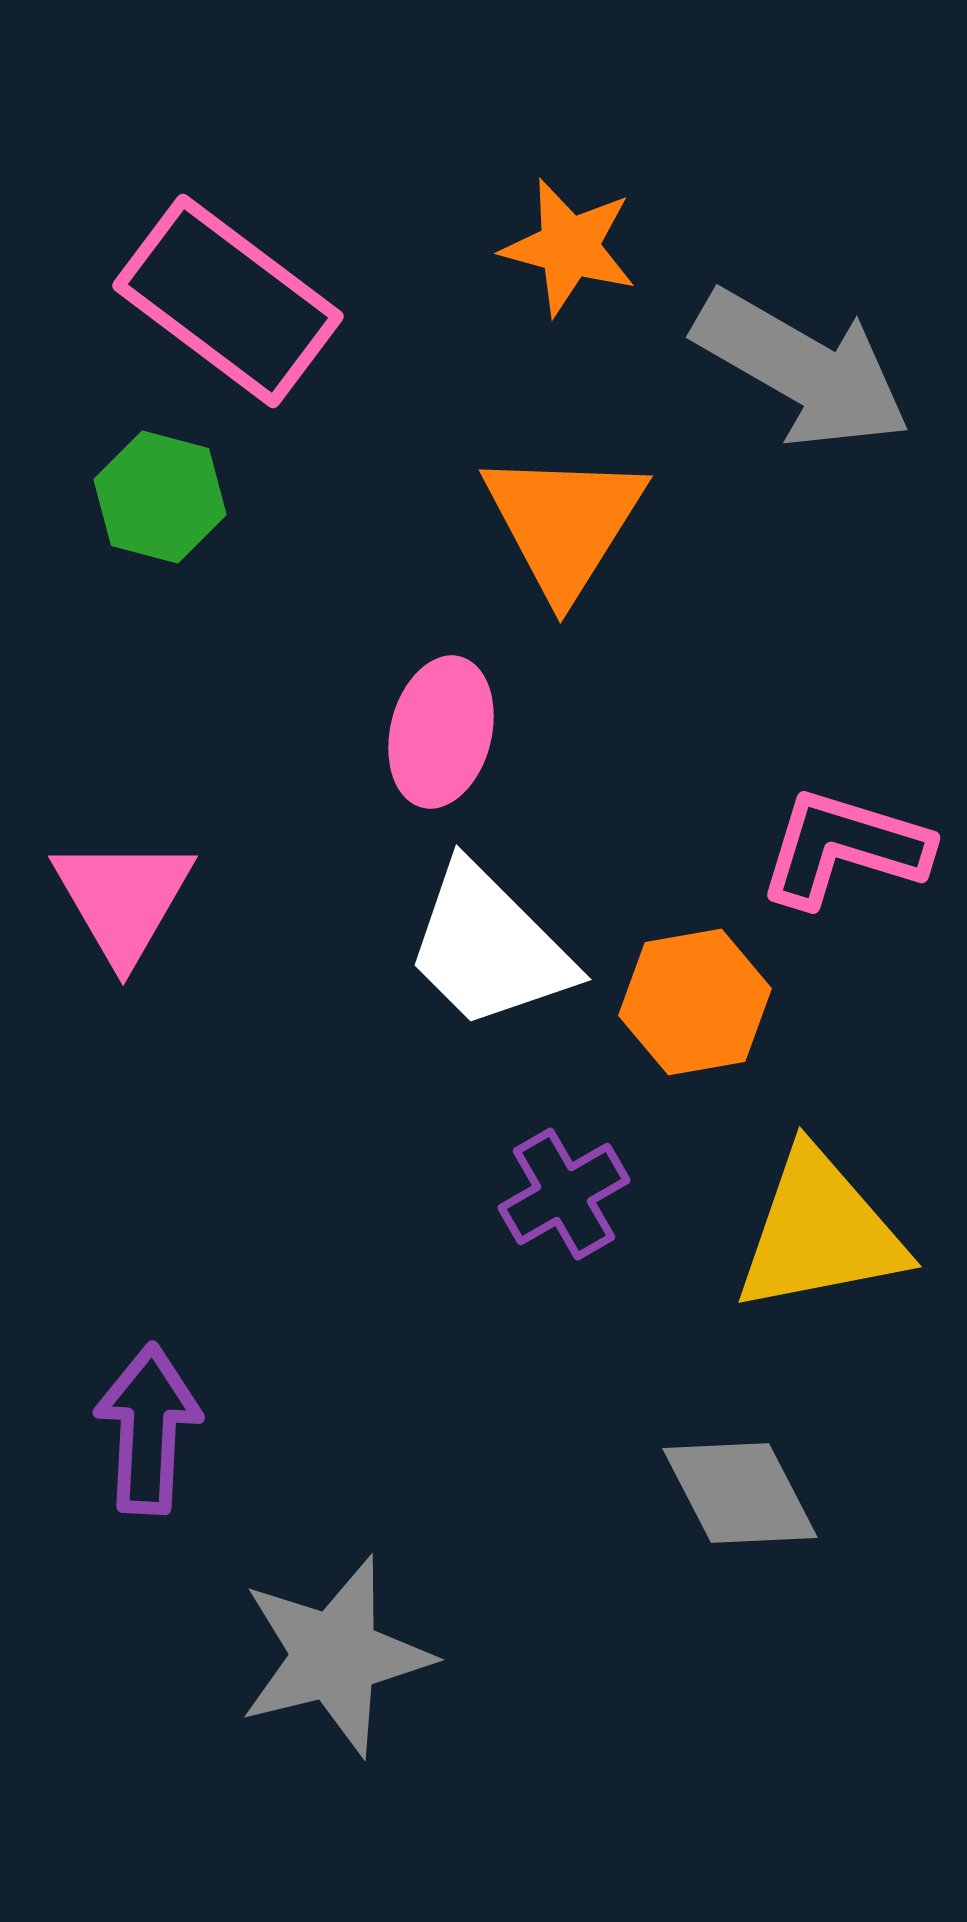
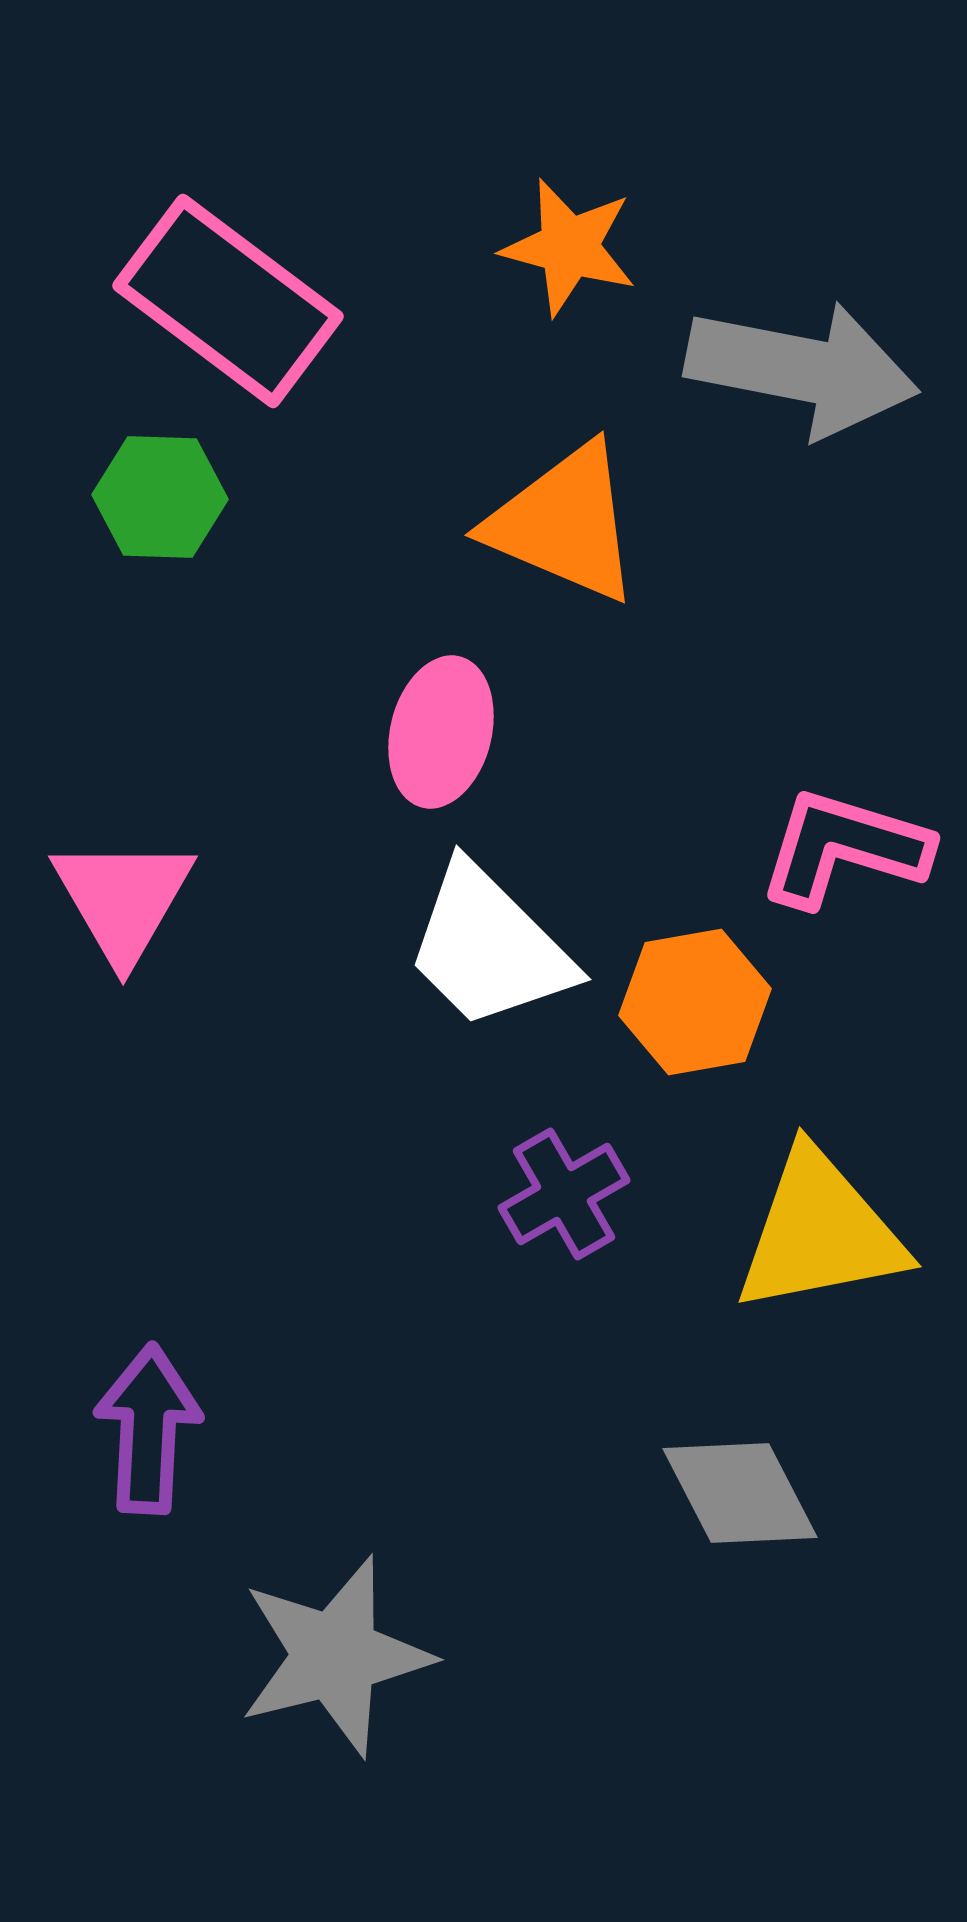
gray arrow: rotated 19 degrees counterclockwise
green hexagon: rotated 13 degrees counterclockwise
orange triangle: rotated 39 degrees counterclockwise
